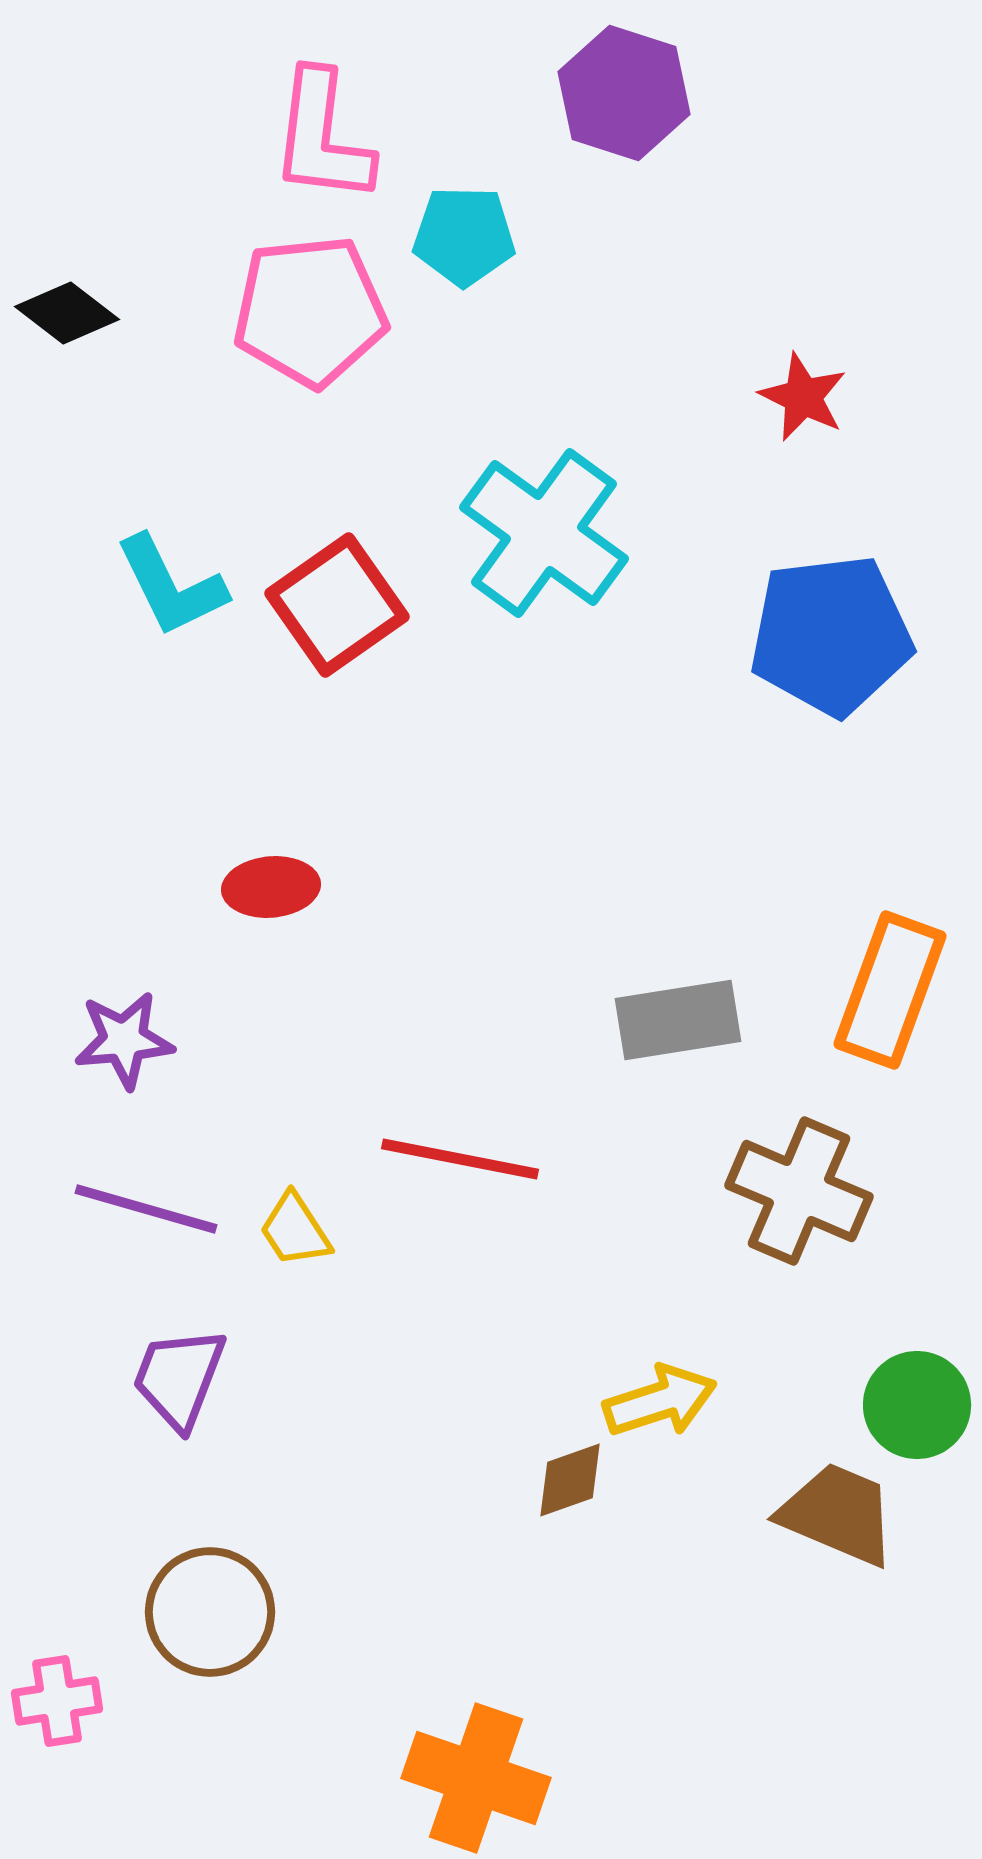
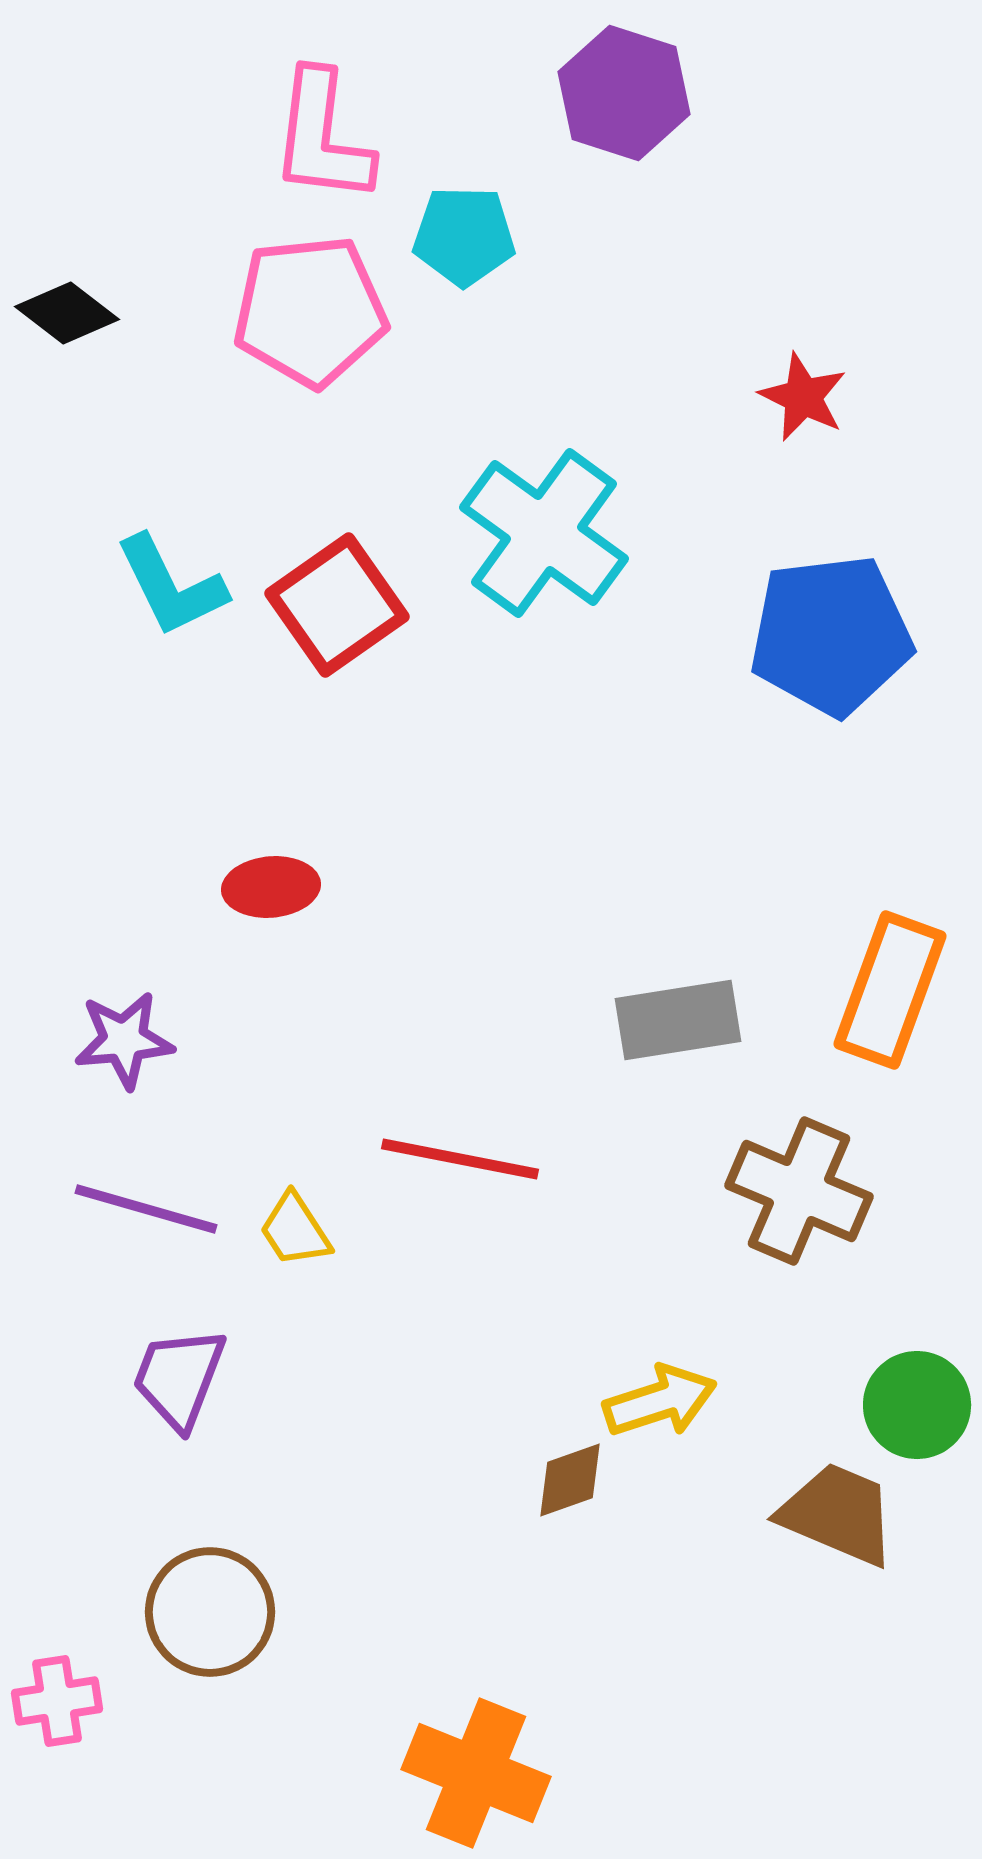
orange cross: moved 5 px up; rotated 3 degrees clockwise
